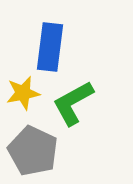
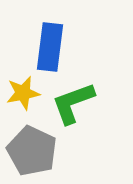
green L-shape: rotated 9 degrees clockwise
gray pentagon: moved 1 px left
